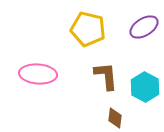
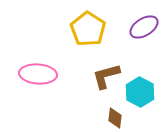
yellow pentagon: rotated 20 degrees clockwise
brown L-shape: rotated 100 degrees counterclockwise
cyan hexagon: moved 5 px left, 5 px down
